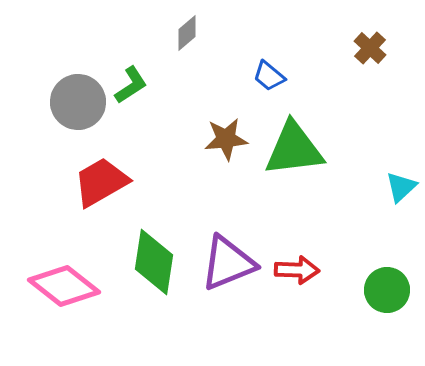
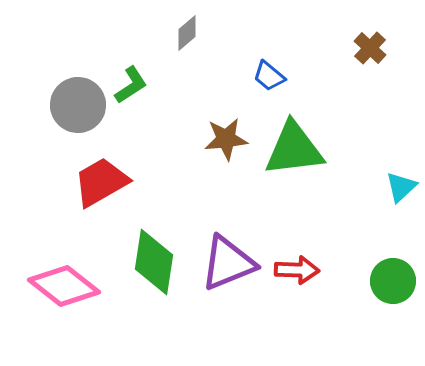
gray circle: moved 3 px down
green circle: moved 6 px right, 9 px up
